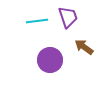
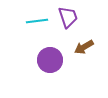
brown arrow: rotated 66 degrees counterclockwise
